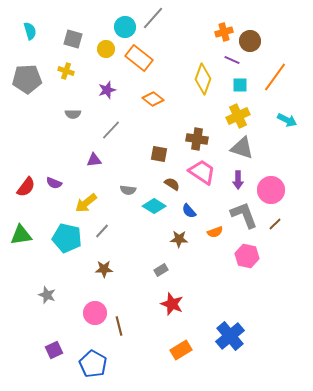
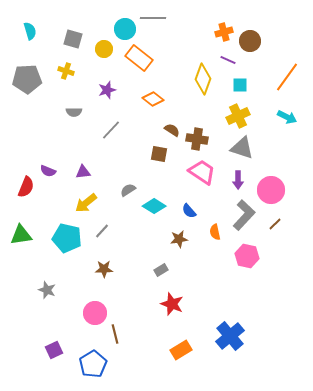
gray line at (153, 18): rotated 50 degrees clockwise
cyan circle at (125, 27): moved 2 px down
yellow circle at (106, 49): moved 2 px left
purple line at (232, 60): moved 4 px left
orange line at (275, 77): moved 12 px right
gray semicircle at (73, 114): moved 1 px right, 2 px up
cyan arrow at (287, 120): moved 3 px up
purple triangle at (94, 160): moved 11 px left, 12 px down
purple semicircle at (54, 183): moved 6 px left, 12 px up
brown semicircle at (172, 184): moved 54 px up
red semicircle at (26, 187): rotated 15 degrees counterclockwise
gray semicircle at (128, 190): rotated 140 degrees clockwise
gray L-shape at (244, 215): rotated 64 degrees clockwise
orange semicircle at (215, 232): rotated 98 degrees clockwise
brown star at (179, 239): rotated 12 degrees counterclockwise
gray star at (47, 295): moved 5 px up
brown line at (119, 326): moved 4 px left, 8 px down
blue pentagon at (93, 364): rotated 12 degrees clockwise
